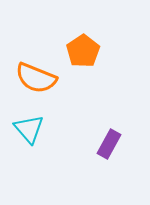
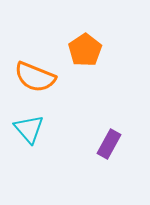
orange pentagon: moved 2 px right, 1 px up
orange semicircle: moved 1 px left, 1 px up
